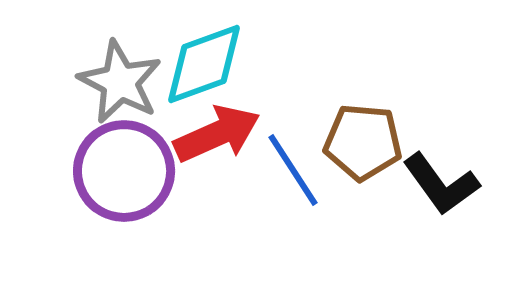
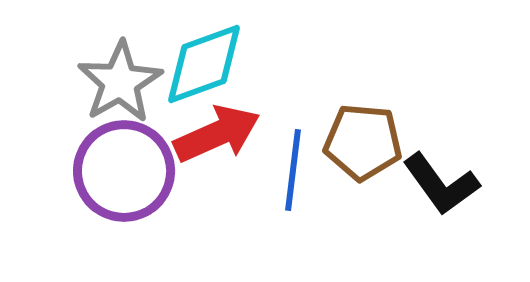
gray star: rotated 14 degrees clockwise
blue line: rotated 40 degrees clockwise
